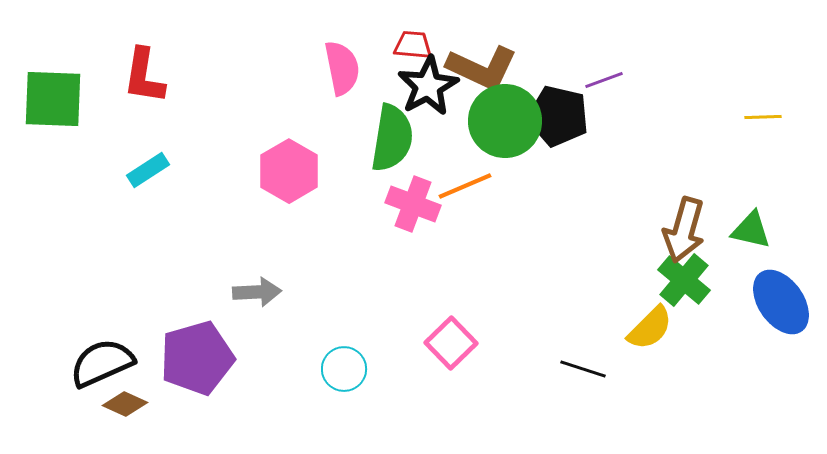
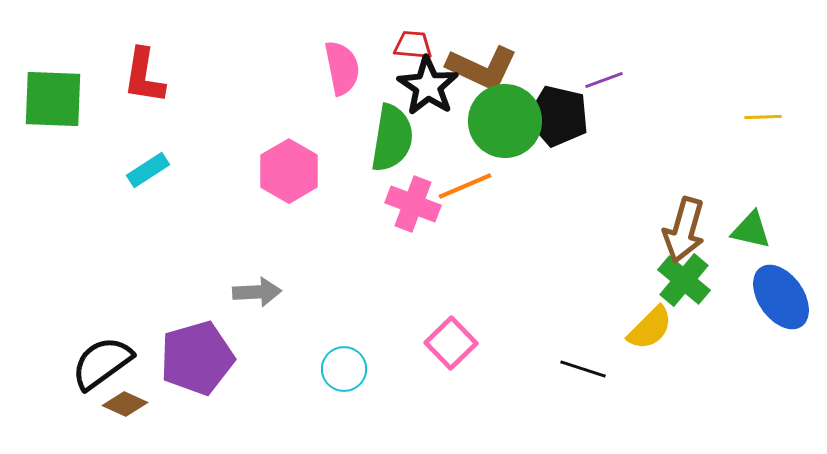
black star: rotated 10 degrees counterclockwise
blue ellipse: moved 5 px up
black semicircle: rotated 12 degrees counterclockwise
